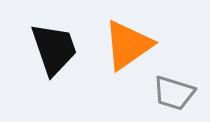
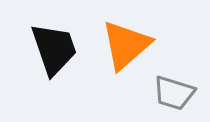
orange triangle: moved 2 px left; rotated 6 degrees counterclockwise
